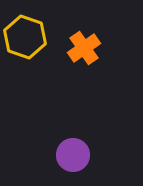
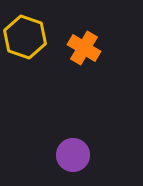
orange cross: rotated 24 degrees counterclockwise
